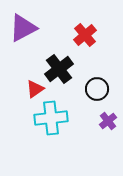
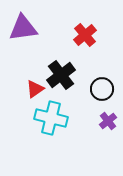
purple triangle: rotated 20 degrees clockwise
black cross: moved 2 px right, 6 px down
black circle: moved 5 px right
cyan cross: rotated 20 degrees clockwise
